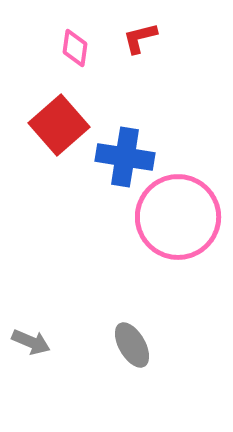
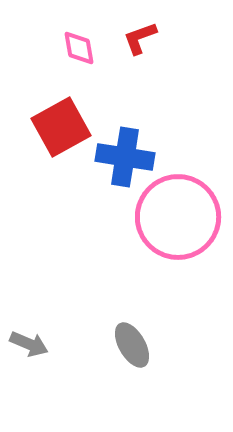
red L-shape: rotated 6 degrees counterclockwise
pink diamond: moved 4 px right; rotated 18 degrees counterclockwise
red square: moved 2 px right, 2 px down; rotated 12 degrees clockwise
gray arrow: moved 2 px left, 2 px down
